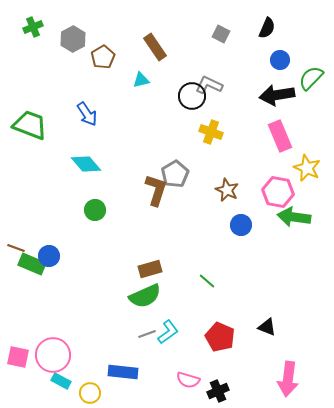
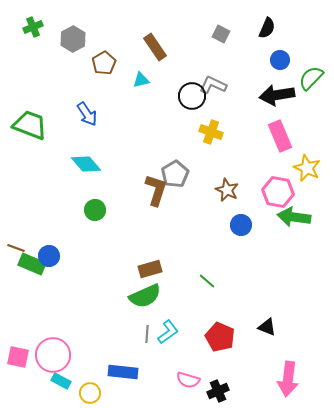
brown pentagon at (103, 57): moved 1 px right, 6 px down
gray L-shape at (209, 85): moved 4 px right
gray line at (147, 334): rotated 66 degrees counterclockwise
